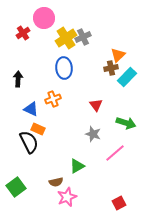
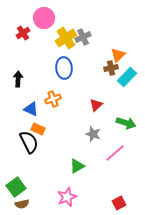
red triangle: rotated 24 degrees clockwise
brown semicircle: moved 34 px left, 22 px down
